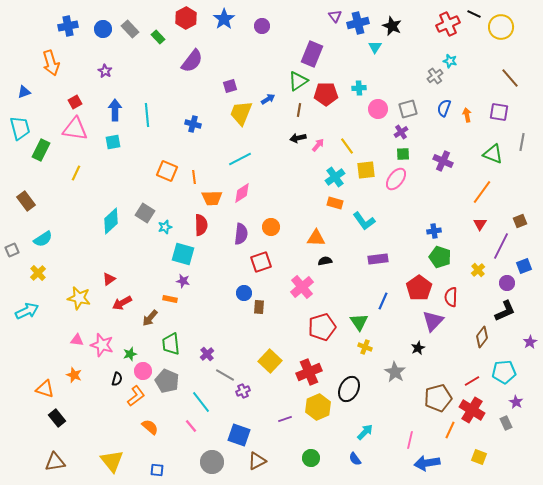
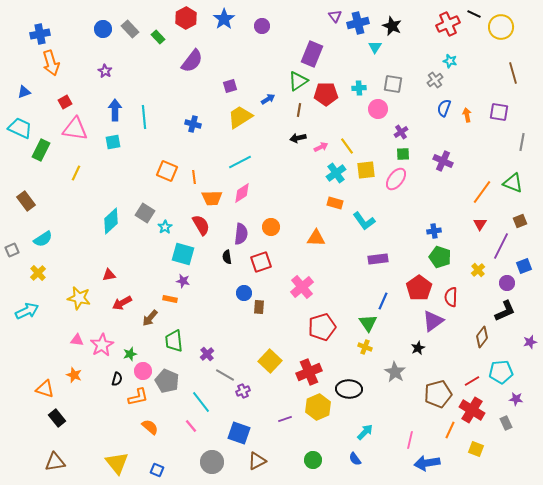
blue cross at (68, 26): moved 28 px left, 8 px down
gray cross at (435, 76): moved 4 px down
brown line at (510, 78): moved 3 px right, 5 px up; rotated 25 degrees clockwise
red square at (75, 102): moved 10 px left
gray square at (408, 109): moved 15 px left, 25 px up; rotated 24 degrees clockwise
yellow trapezoid at (241, 113): moved 1 px left, 4 px down; rotated 36 degrees clockwise
cyan line at (147, 115): moved 3 px left, 2 px down
cyan trapezoid at (20, 128): rotated 50 degrees counterclockwise
pink arrow at (318, 145): moved 3 px right, 2 px down; rotated 24 degrees clockwise
green triangle at (493, 154): moved 20 px right, 29 px down
cyan line at (240, 159): moved 3 px down
cyan cross at (335, 177): moved 1 px right, 4 px up
red semicircle at (201, 225): rotated 30 degrees counterclockwise
cyan star at (165, 227): rotated 16 degrees counterclockwise
black semicircle at (325, 261): moved 98 px left, 4 px up; rotated 88 degrees counterclockwise
red triangle at (109, 279): moved 4 px up; rotated 24 degrees clockwise
purple triangle at (433, 321): rotated 10 degrees clockwise
green triangle at (359, 322): moved 9 px right, 1 px down
purple star at (530, 342): rotated 16 degrees clockwise
green trapezoid at (171, 344): moved 3 px right, 3 px up
pink star at (102, 345): rotated 25 degrees clockwise
cyan pentagon at (504, 372): moved 3 px left
black ellipse at (349, 389): rotated 65 degrees clockwise
orange L-shape at (136, 396): moved 2 px right, 1 px down; rotated 25 degrees clockwise
brown pentagon at (438, 398): moved 4 px up
purple star at (516, 402): moved 3 px up; rotated 24 degrees counterclockwise
blue square at (239, 435): moved 2 px up
yellow square at (479, 457): moved 3 px left, 8 px up
green circle at (311, 458): moved 2 px right, 2 px down
yellow triangle at (112, 461): moved 5 px right, 2 px down
blue square at (157, 470): rotated 16 degrees clockwise
